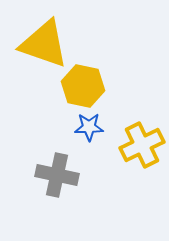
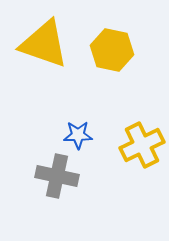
yellow hexagon: moved 29 px right, 36 px up
blue star: moved 11 px left, 8 px down
gray cross: moved 1 px down
